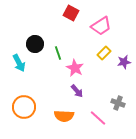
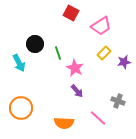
gray cross: moved 2 px up
orange circle: moved 3 px left, 1 px down
orange semicircle: moved 7 px down
